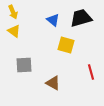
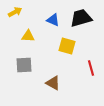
yellow arrow: moved 2 px right; rotated 96 degrees counterclockwise
blue triangle: rotated 16 degrees counterclockwise
yellow triangle: moved 14 px right, 5 px down; rotated 32 degrees counterclockwise
yellow square: moved 1 px right, 1 px down
red line: moved 4 px up
